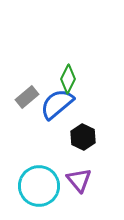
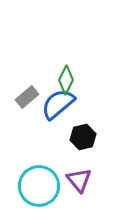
green diamond: moved 2 px left, 1 px down
blue semicircle: moved 1 px right
black hexagon: rotated 20 degrees clockwise
